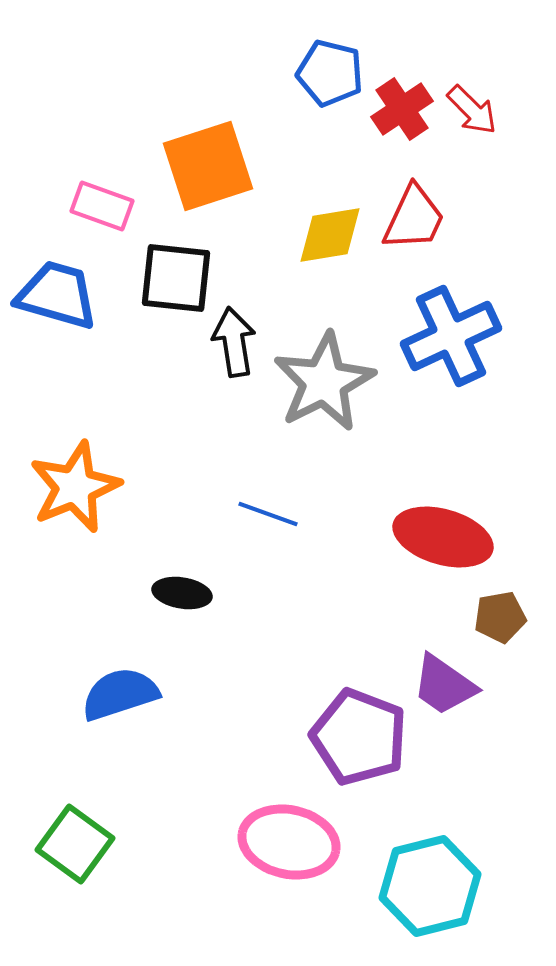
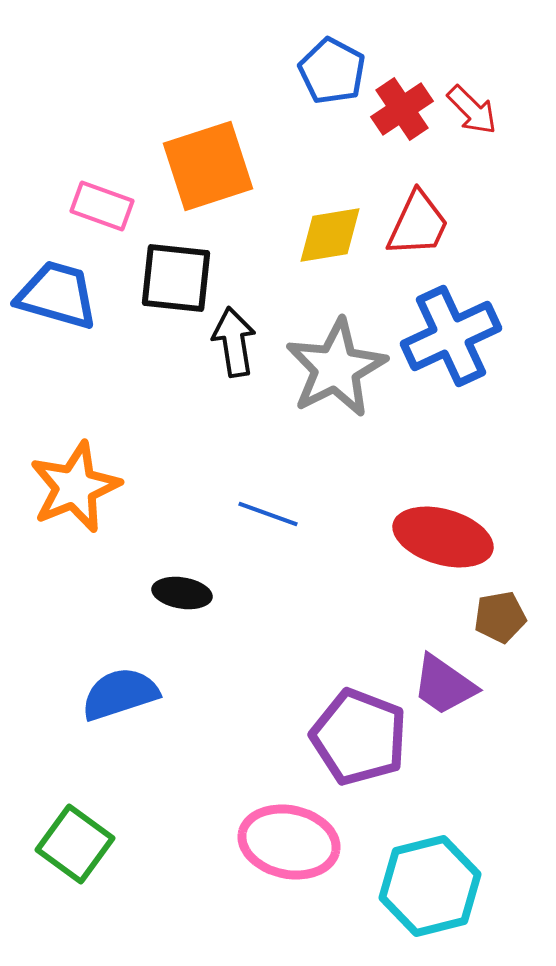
blue pentagon: moved 2 px right, 2 px up; rotated 14 degrees clockwise
red trapezoid: moved 4 px right, 6 px down
gray star: moved 12 px right, 14 px up
